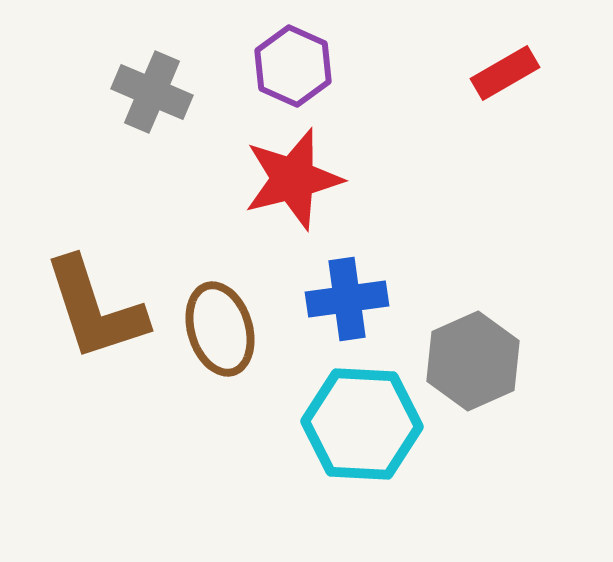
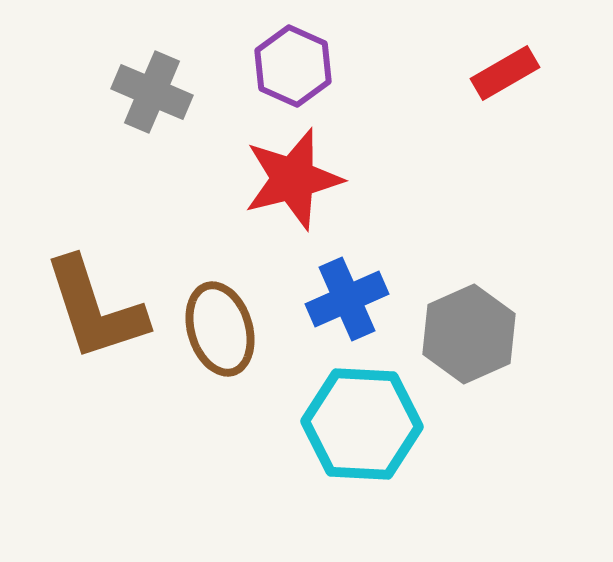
blue cross: rotated 16 degrees counterclockwise
gray hexagon: moved 4 px left, 27 px up
